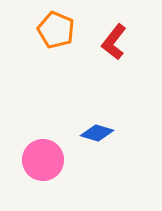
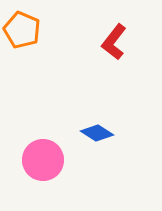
orange pentagon: moved 34 px left
blue diamond: rotated 16 degrees clockwise
